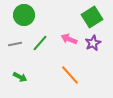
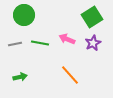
pink arrow: moved 2 px left
green line: rotated 60 degrees clockwise
green arrow: rotated 40 degrees counterclockwise
